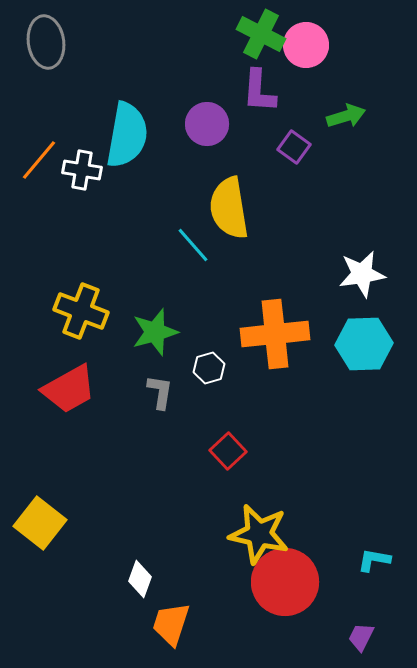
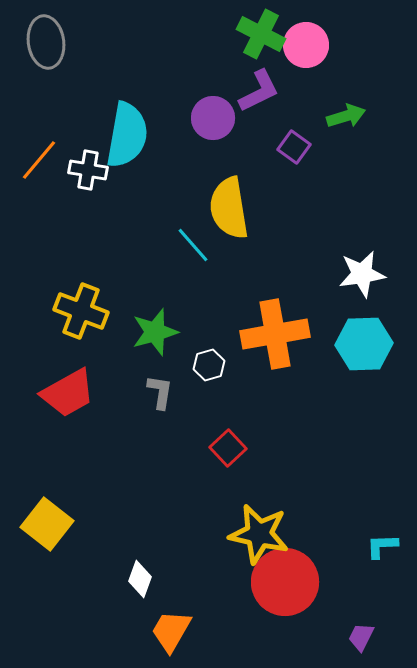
purple L-shape: rotated 120 degrees counterclockwise
purple circle: moved 6 px right, 6 px up
white cross: moved 6 px right
orange cross: rotated 4 degrees counterclockwise
white hexagon: moved 3 px up
red trapezoid: moved 1 px left, 4 px down
red square: moved 3 px up
yellow square: moved 7 px right, 1 px down
cyan L-shape: moved 8 px right, 14 px up; rotated 12 degrees counterclockwise
orange trapezoid: moved 7 px down; rotated 12 degrees clockwise
